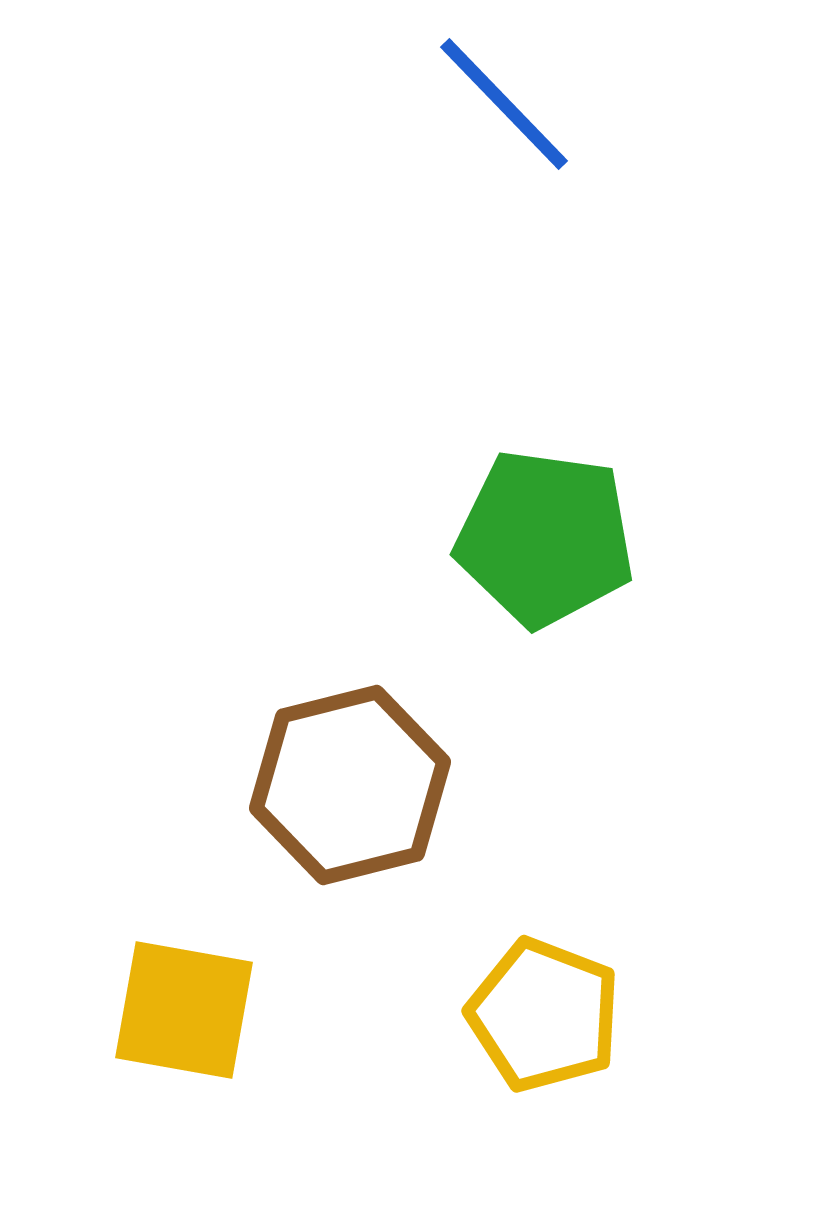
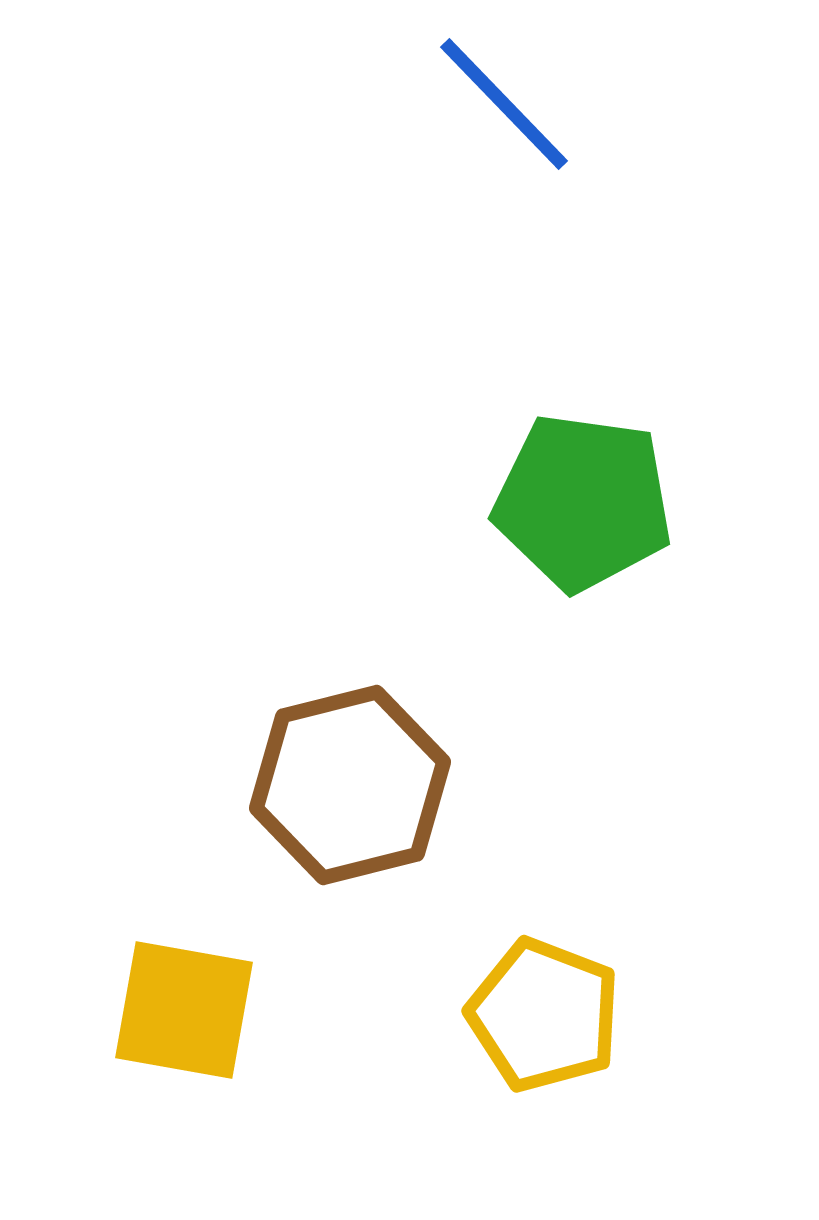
green pentagon: moved 38 px right, 36 px up
